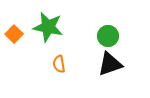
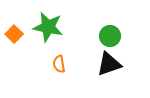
green circle: moved 2 px right
black triangle: moved 1 px left
